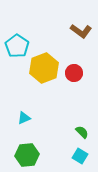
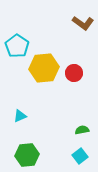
brown L-shape: moved 2 px right, 8 px up
yellow hexagon: rotated 16 degrees clockwise
cyan triangle: moved 4 px left, 2 px up
green semicircle: moved 2 px up; rotated 56 degrees counterclockwise
cyan square: rotated 21 degrees clockwise
